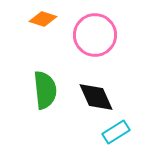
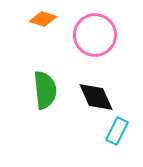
cyan rectangle: moved 1 px right, 1 px up; rotated 32 degrees counterclockwise
